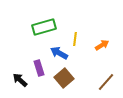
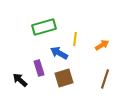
brown square: rotated 24 degrees clockwise
brown line: moved 1 px left, 3 px up; rotated 24 degrees counterclockwise
